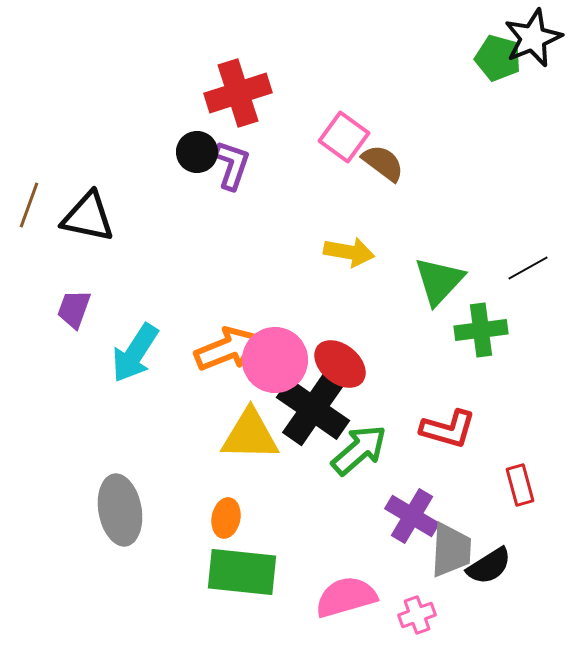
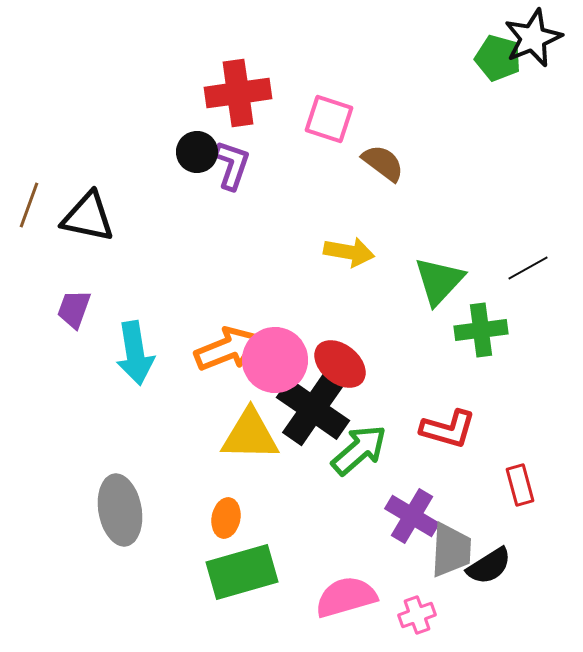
red cross: rotated 10 degrees clockwise
pink square: moved 15 px left, 18 px up; rotated 18 degrees counterclockwise
cyan arrow: rotated 42 degrees counterclockwise
green rectangle: rotated 22 degrees counterclockwise
